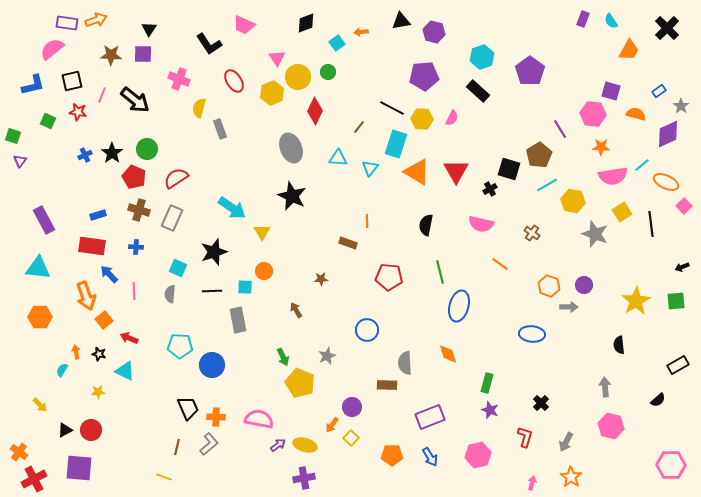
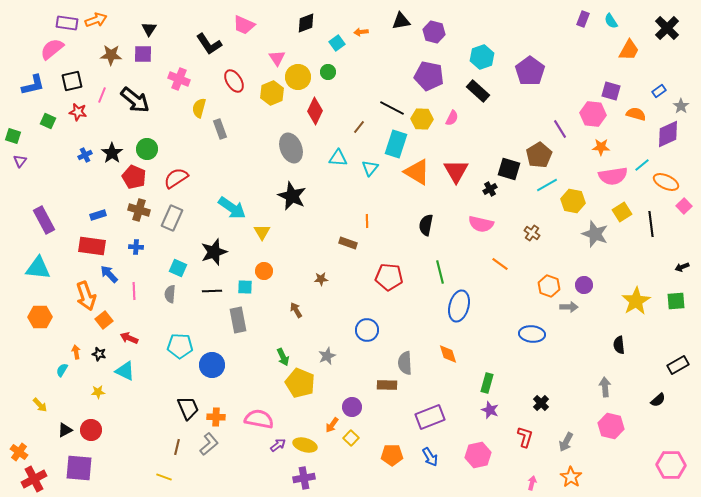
purple pentagon at (424, 76): moved 5 px right; rotated 16 degrees clockwise
